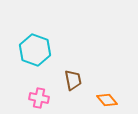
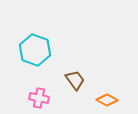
brown trapezoid: moved 2 px right; rotated 25 degrees counterclockwise
orange diamond: rotated 20 degrees counterclockwise
